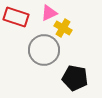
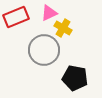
red rectangle: rotated 40 degrees counterclockwise
